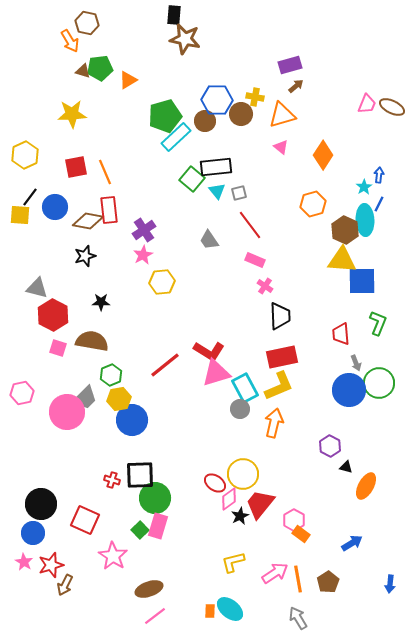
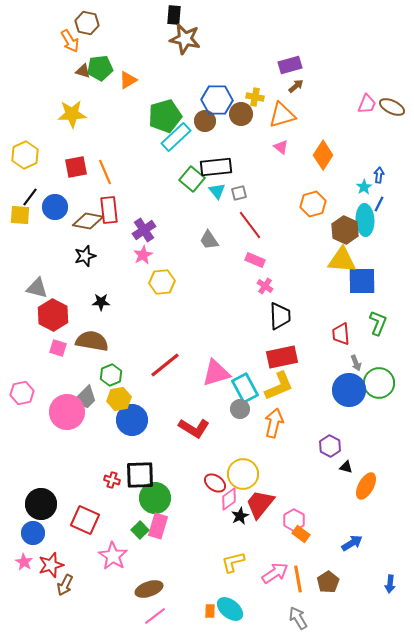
red L-shape at (209, 351): moved 15 px left, 77 px down
